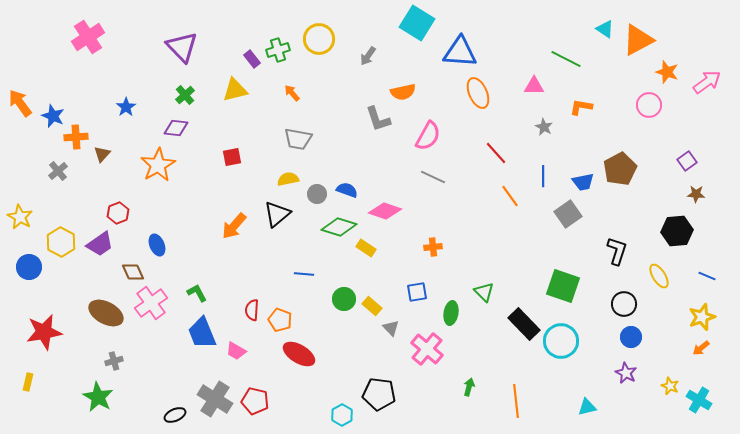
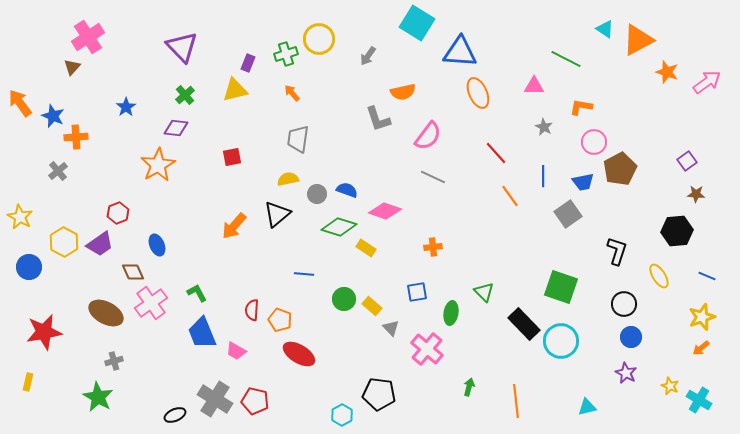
green cross at (278, 50): moved 8 px right, 4 px down
purple rectangle at (252, 59): moved 4 px left, 4 px down; rotated 60 degrees clockwise
pink circle at (649, 105): moved 55 px left, 37 px down
pink semicircle at (428, 136): rotated 8 degrees clockwise
gray trapezoid at (298, 139): rotated 88 degrees clockwise
brown triangle at (102, 154): moved 30 px left, 87 px up
yellow hexagon at (61, 242): moved 3 px right
green square at (563, 286): moved 2 px left, 1 px down
